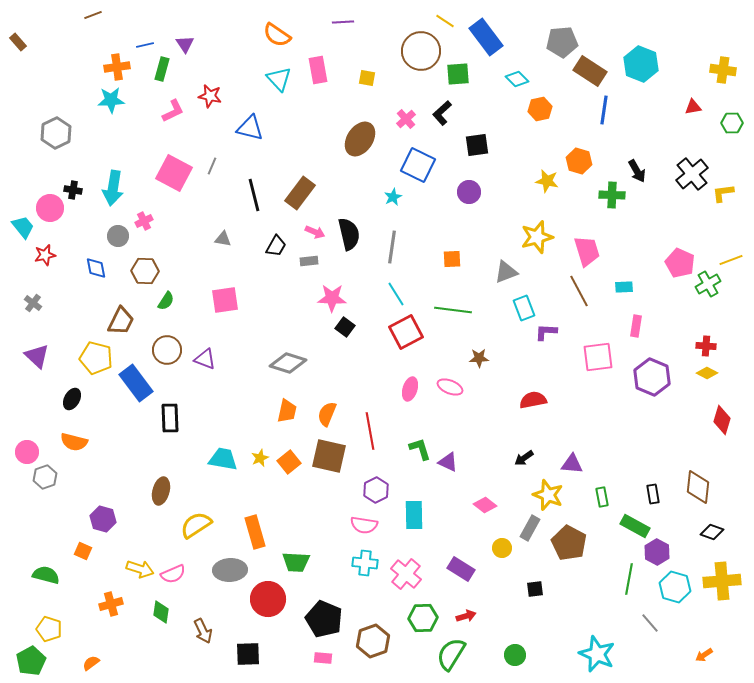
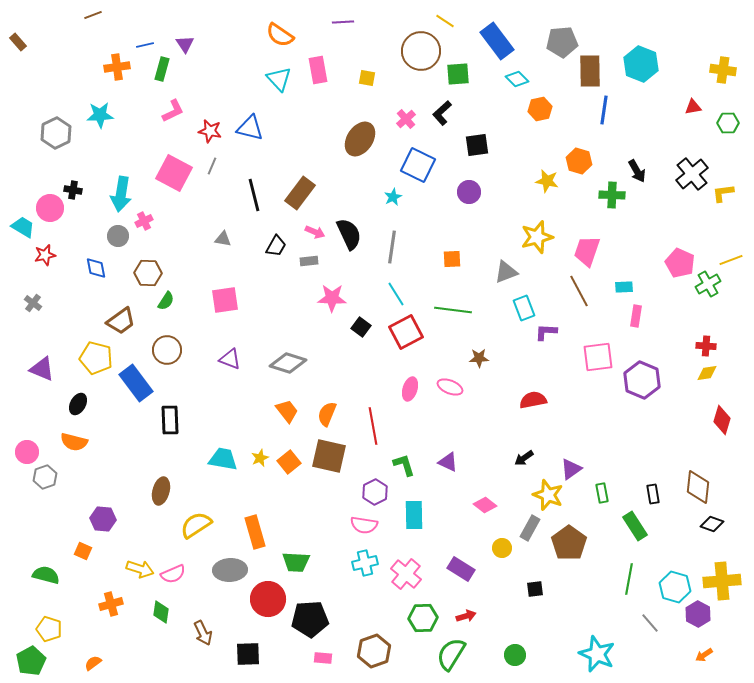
orange semicircle at (277, 35): moved 3 px right
blue rectangle at (486, 37): moved 11 px right, 4 px down
brown rectangle at (590, 71): rotated 56 degrees clockwise
red star at (210, 96): moved 35 px down
cyan star at (111, 100): moved 11 px left, 15 px down
green hexagon at (732, 123): moved 4 px left
cyan arrow at (113, 188): moved 8 px right, 6 px down
cyan trapezoid at (23, 227): rotated 20 degrees counterclockwise
black semicircle at (349, 234): rotated 12 degrees counterclockwise
pink trapezoid at (587, 251): rotated 144 degrees counterclockwise
brown hexagon at (145, 271): moved 3 px right, 2 px down
brown trapezoid at (121, 321): rotated 28 degrees clockwise
pink rectangle at (636, 326): moved 10 px up
black square at (345, 327): moved 16 px right
purple triangle at (37, 356): moved 5 px right, 13 px down; rotated 20 degrees counterclockwise
purple triangle at (205, 359): moved 25 px right
yellow diamond at (707, 373): rotated 35 degrees counterclockwise
purple hexagon at (652, 377): moved 10 px left, 3 px down
black ellipse at (72, 399): moved 6 px right, 5 px down
orange trapezoid at (287, 411): rotated 50 degrees counterclockwise
black rectangle at (170, 418): moved 2 px down
red line at (370, 431): moved 3 px right, 5 px up
green L-shape at (420, 449): moved 16 px left, 16 px down
purple triangle at (572, 464): moved 1 px left, 5 px down; rotated 40 degrees counterclockwise
purple hexagon at (376, 490): moved 1 px left, 2 px down
green rectangle at (602, 497): moved 4 px up
purple hexagon at (103, 519): rotated 10 degrees counterclockwise
green rectangle at (635, 526): rotated 28 degrees clockwise
black diamond at (712, 532): moved 8 px up
brown pentagon at (569, 543): rotated 8 degrees clockwise
purple hexagon at (657, 552): moved 41 px right, 62 px down
cyan cross at (365, 563): rotated 20 degrees counterclockwise
black pentagon at (324, 619): moved 14 px left; rotated 27 degrees counterclockwise
brown arrow at (203, 631): moved 2 px down
brown hexagon at (373, 641): moved 1 px right, 10 px down
orange semicircle at (91, 663): moved 2 px right
